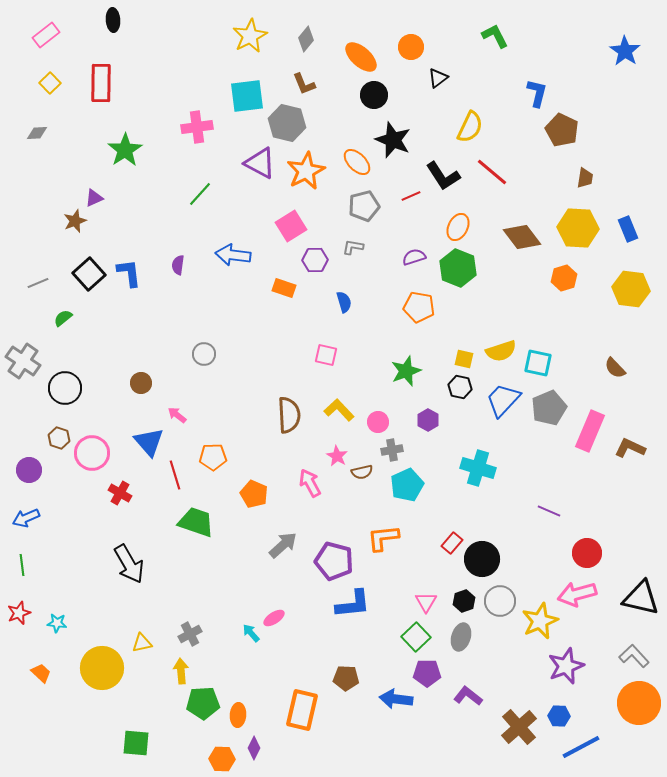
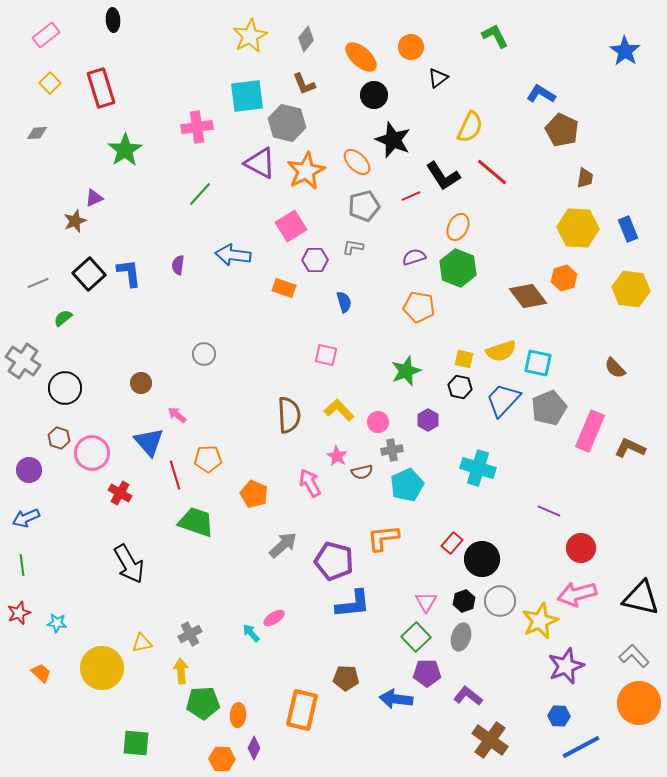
red rectangle at (101, 83): moved 5 px down; rotated 18 degrees counterclockwise
blue L-shape at (537, 93): moved 4 px right, 1 px down; rotated 72 degrees counterclockwise
brown diamond at (522, 237): moved 6 px right, 59 px down
orange pentagon at (213, 457): moved 5 px left, 2 px down
red circle at (587, 553): moved 6 px left, 5 px up
brown cross at (519, 727): moved 29 px left, 13 px down; rotated 12 degrees counterclockwise
